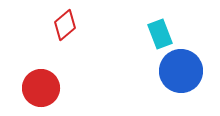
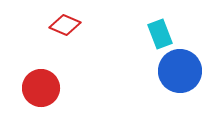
red diamond: rotated 64 degrees clockwise
blue circle: moved 1 px left
